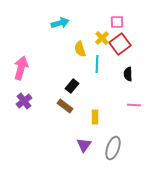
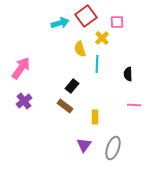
red square: moved 34 px left, 28 px up
pink arrow: rotated 20 degrees clockwise
